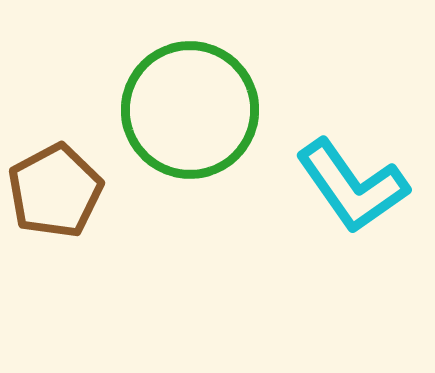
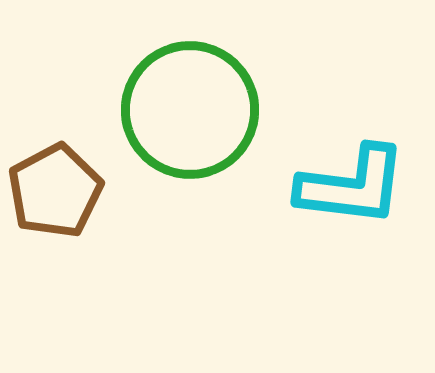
cyan L-shape: rotated 48 degrees counterclockwise
